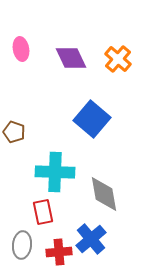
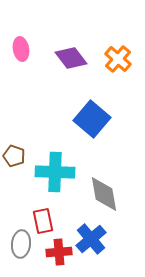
purple diamond: rotated 12 degrees counterclockwise
brown pentagon: moved 24 px down
red rectangle: moved 9 px down
gray ellipse: moved 1 px left, 1 px up
